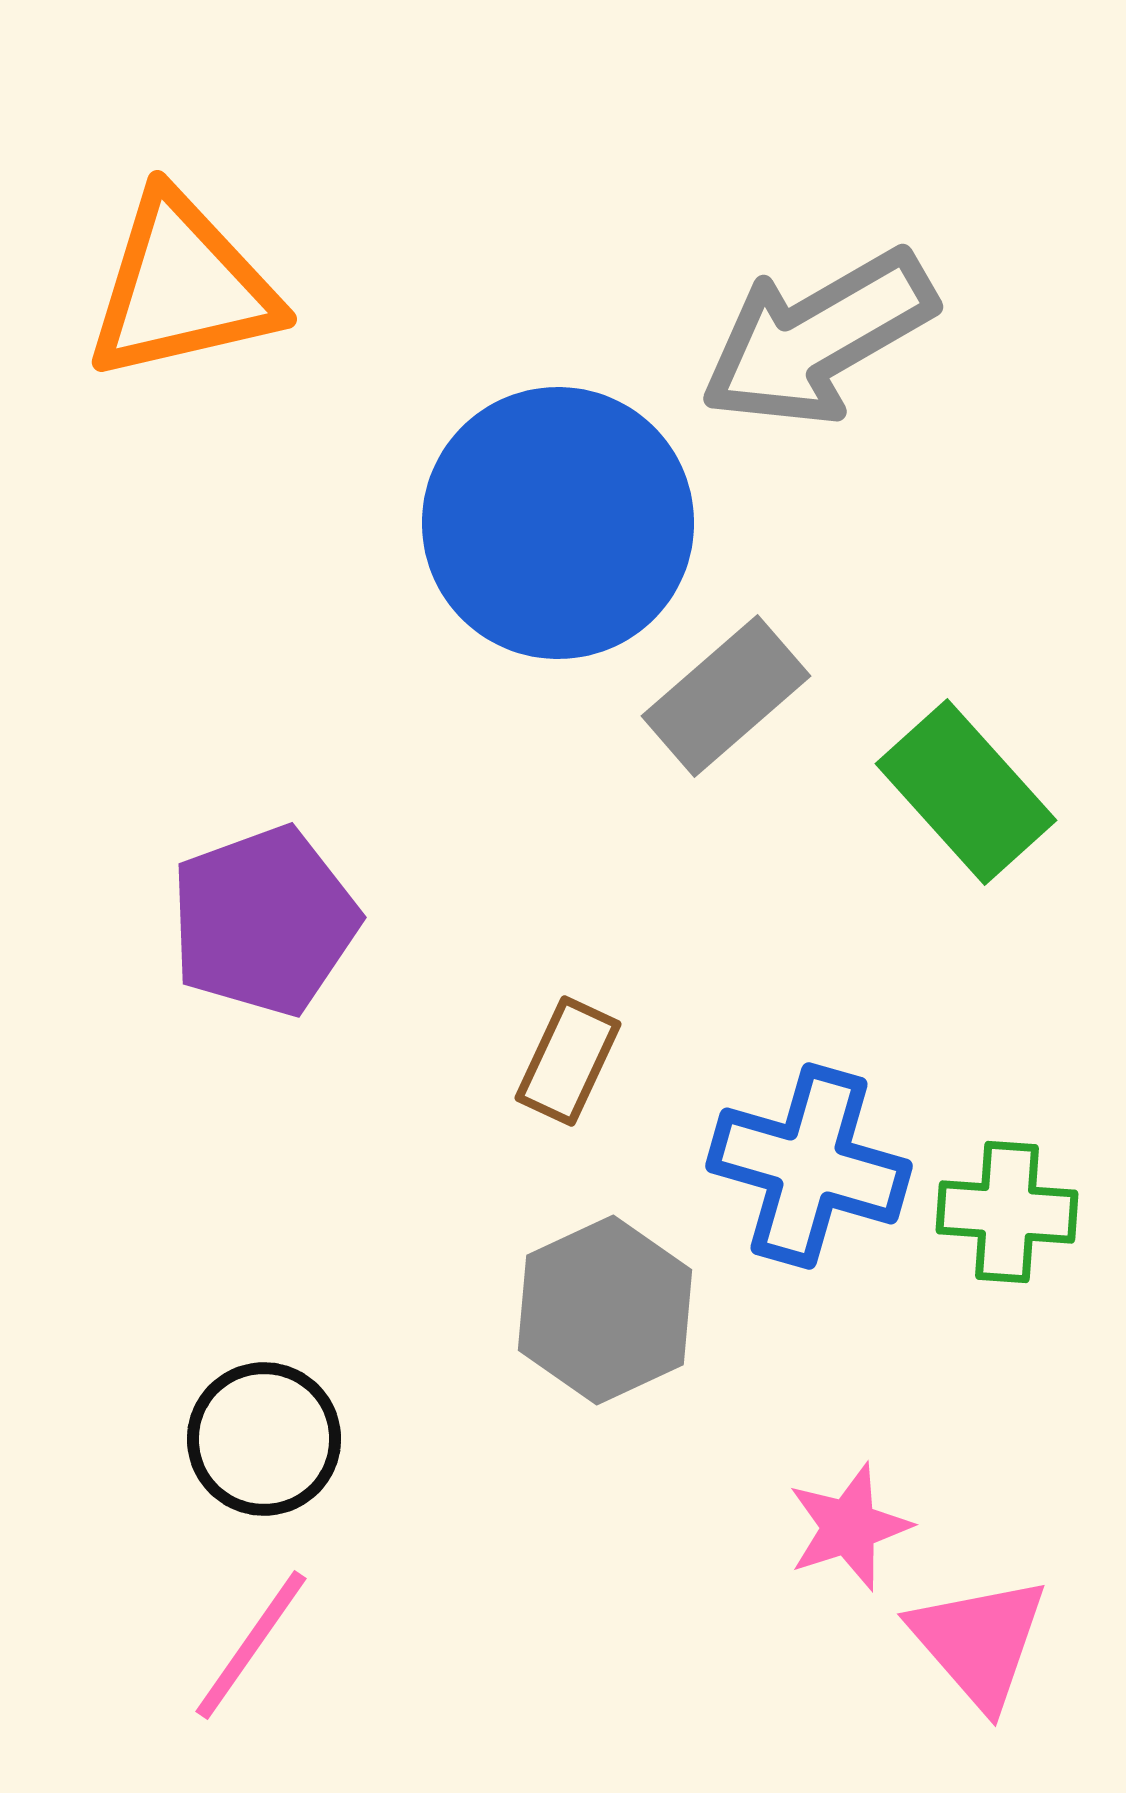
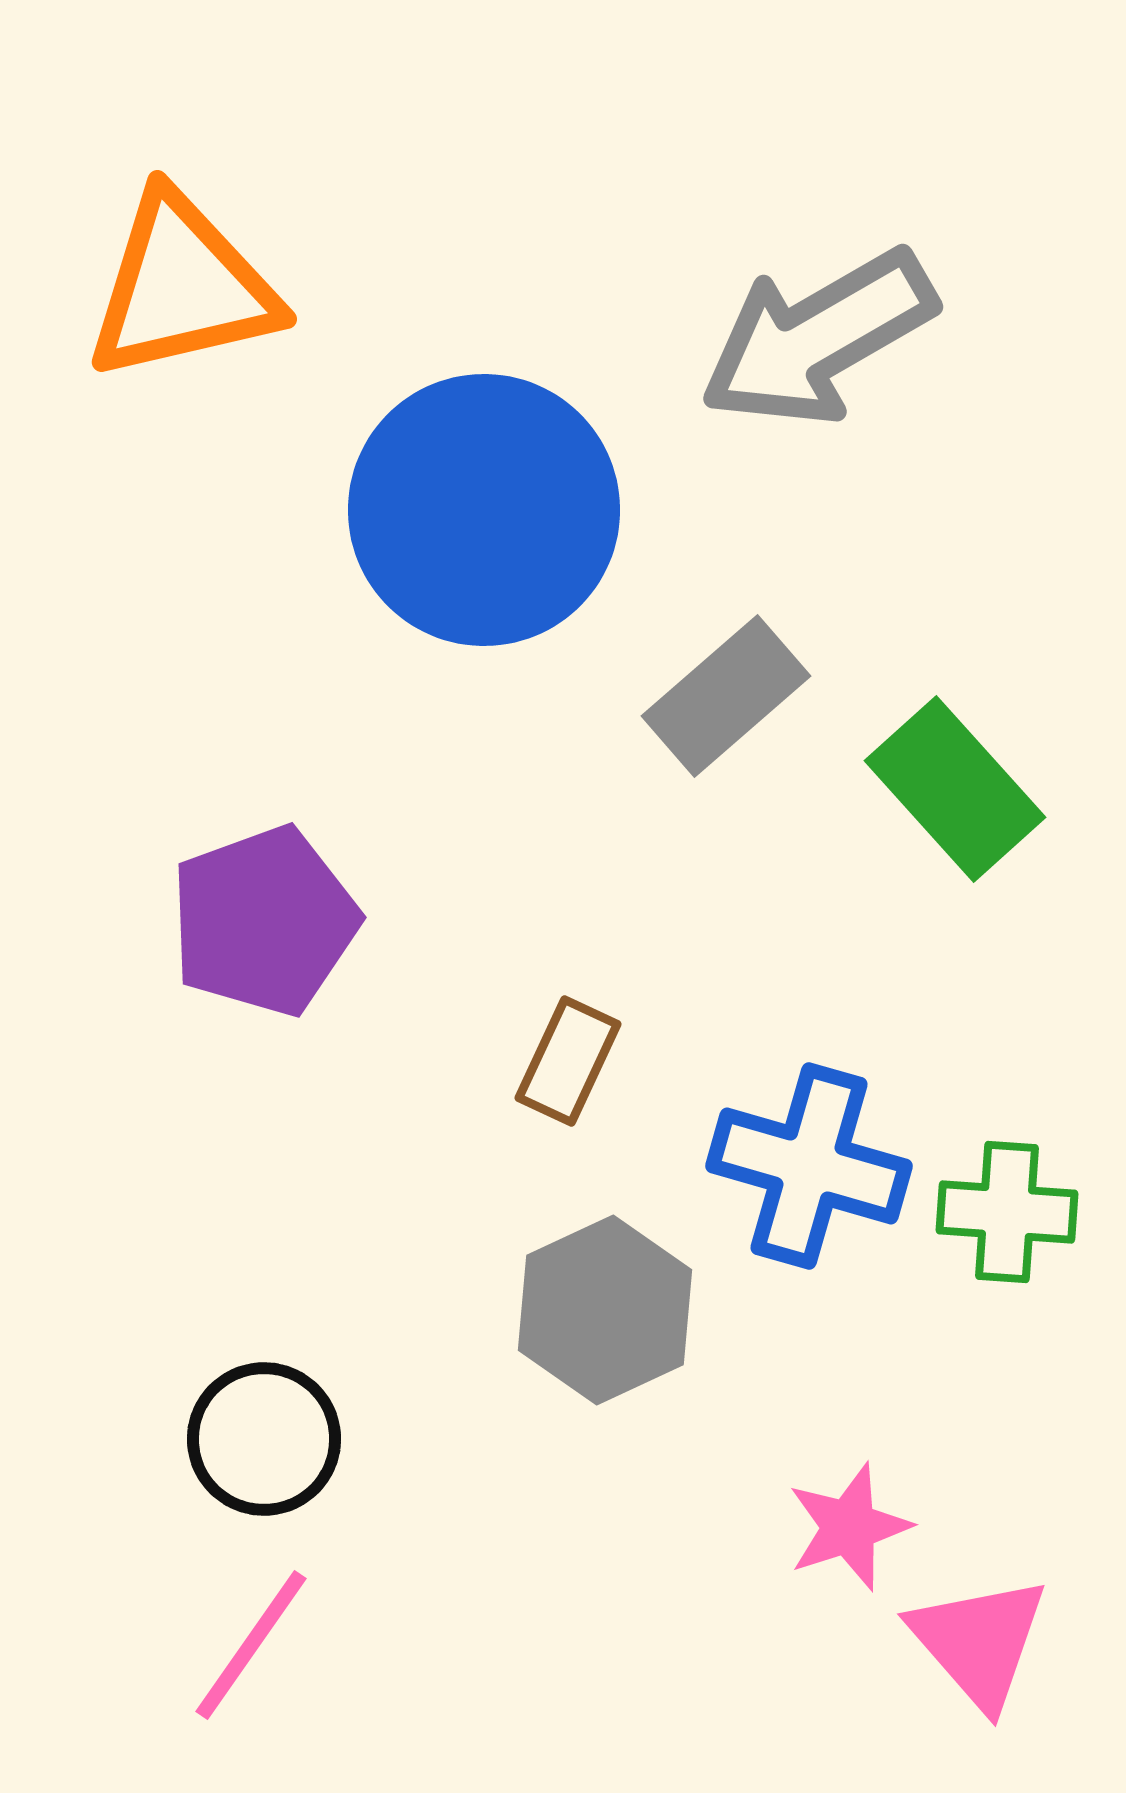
blue circle: moved 74 px left, 13 px up
green rectangle: moved 11 px left, 3 px up
